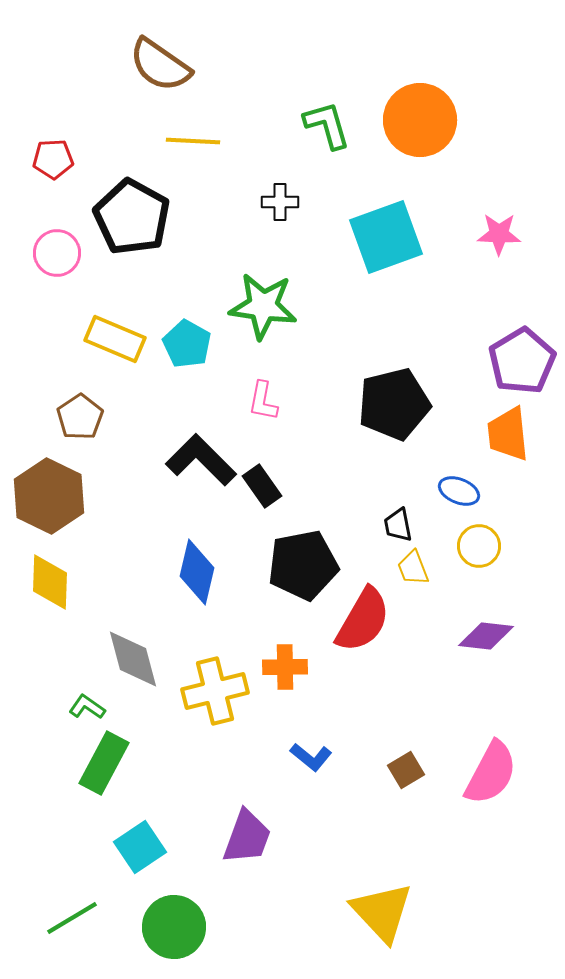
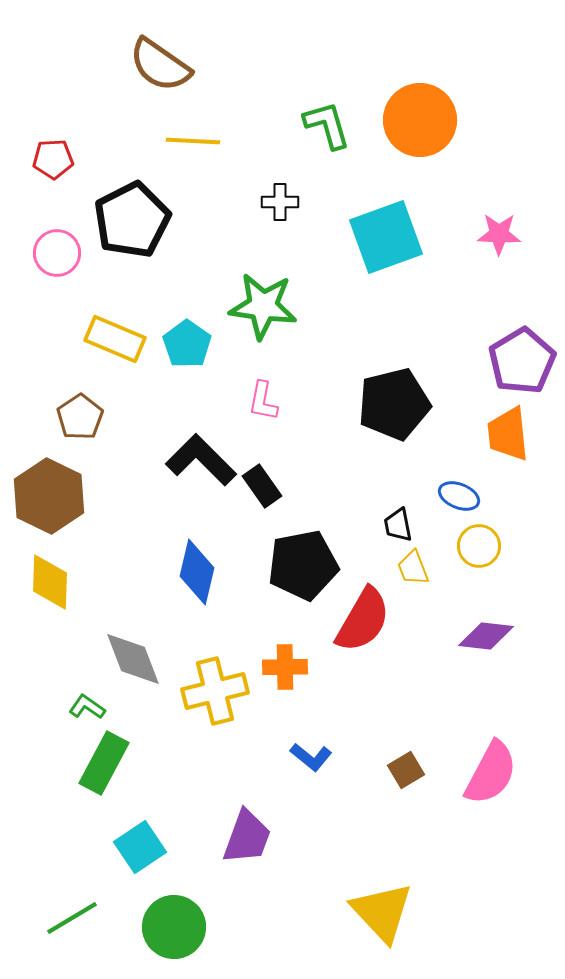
black pentagon at (132, 217): moved 3 px down; rotated 16 degrees clockwise
cyan pentagon at (187, 344): rotated 6 degrees clockwise
blue ellipse at (459, 491): moved 5 px down
gray diamond at (133, 659): rotated 6 degrees counterclockwise
